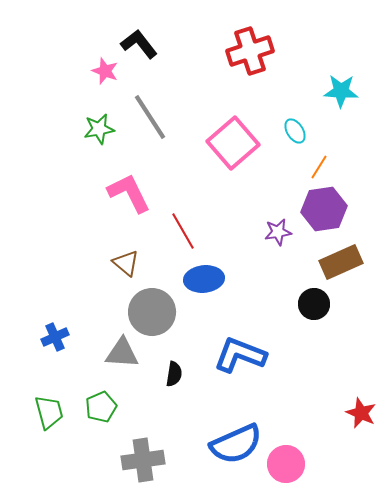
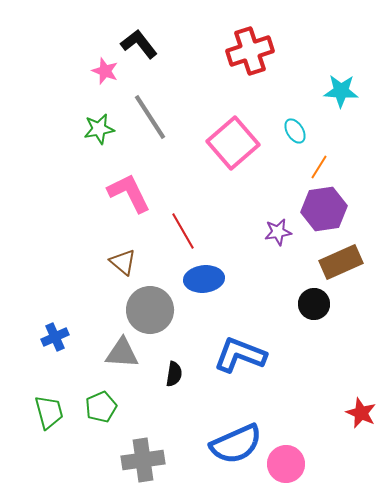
brown triangle: moved 3 px left, 1 px up
gray circle: moved 2 px left, 2 px up
